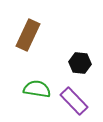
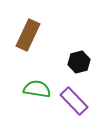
black hexagon: moved 1 px left, 1 px up; rotated 20 degrees counterclockwise
